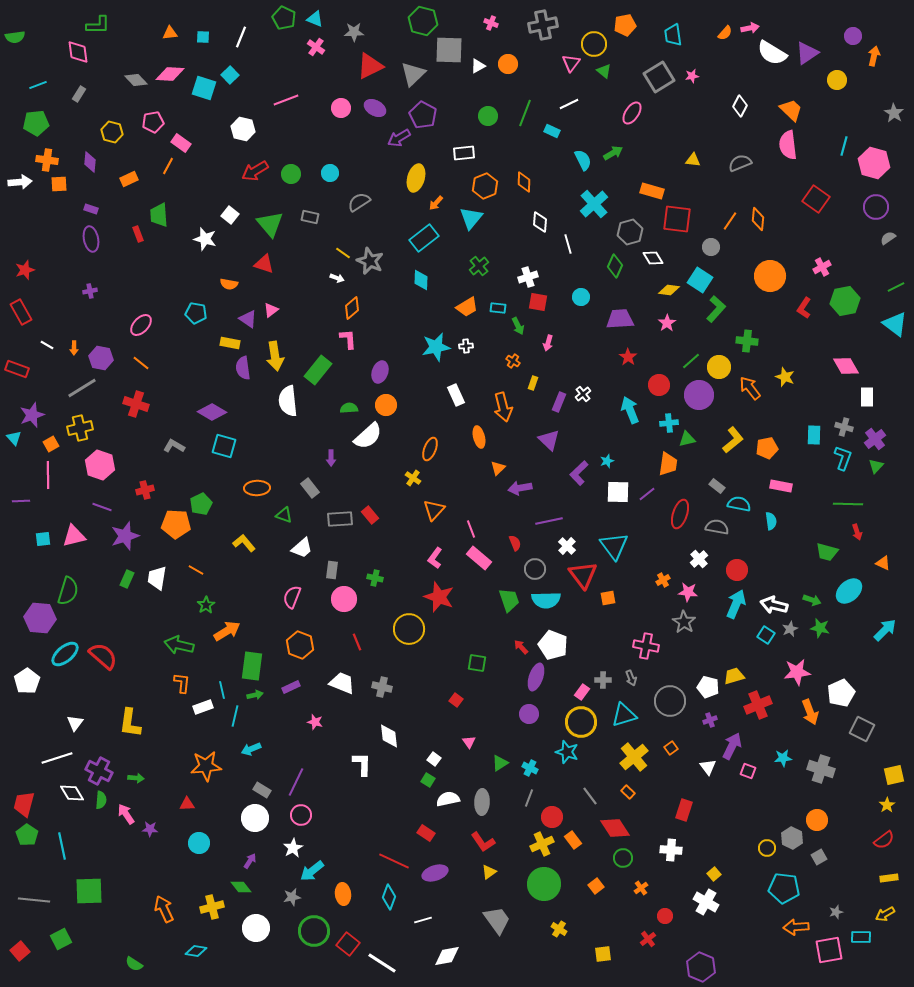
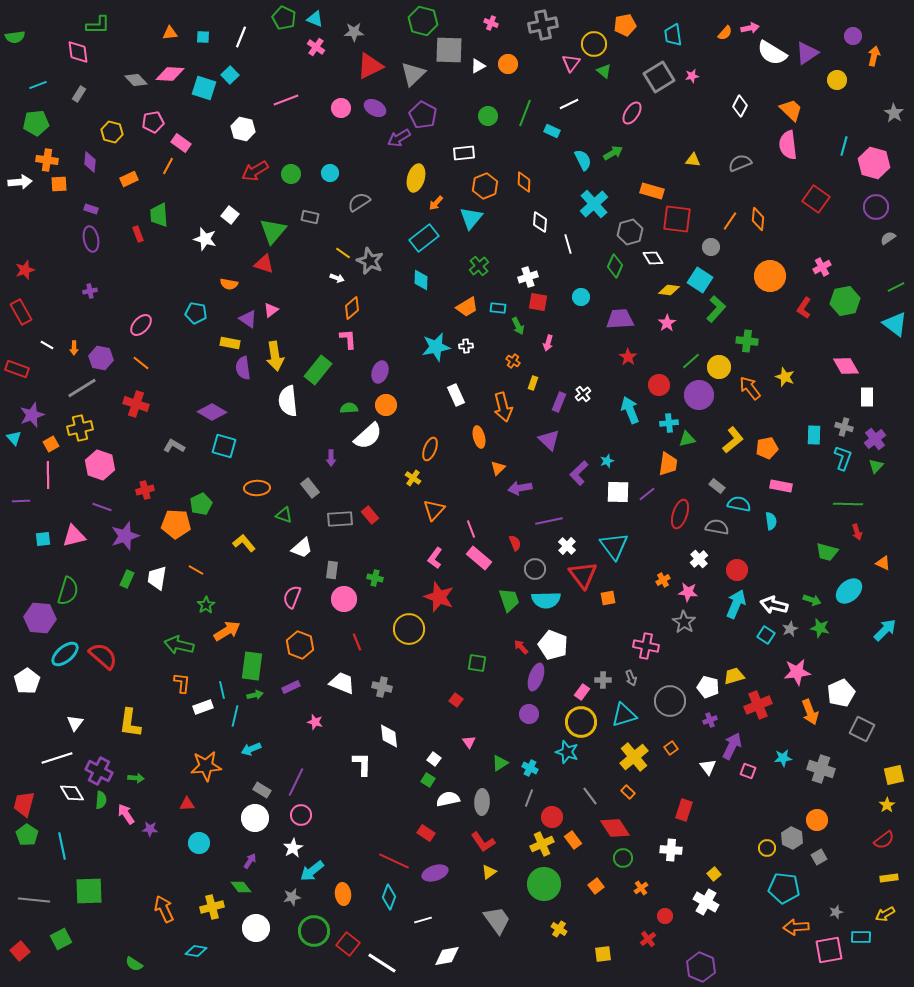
green triangle at (270, 224): moved 3 px right, 7 px down; rotated 20 degrees clockwise
